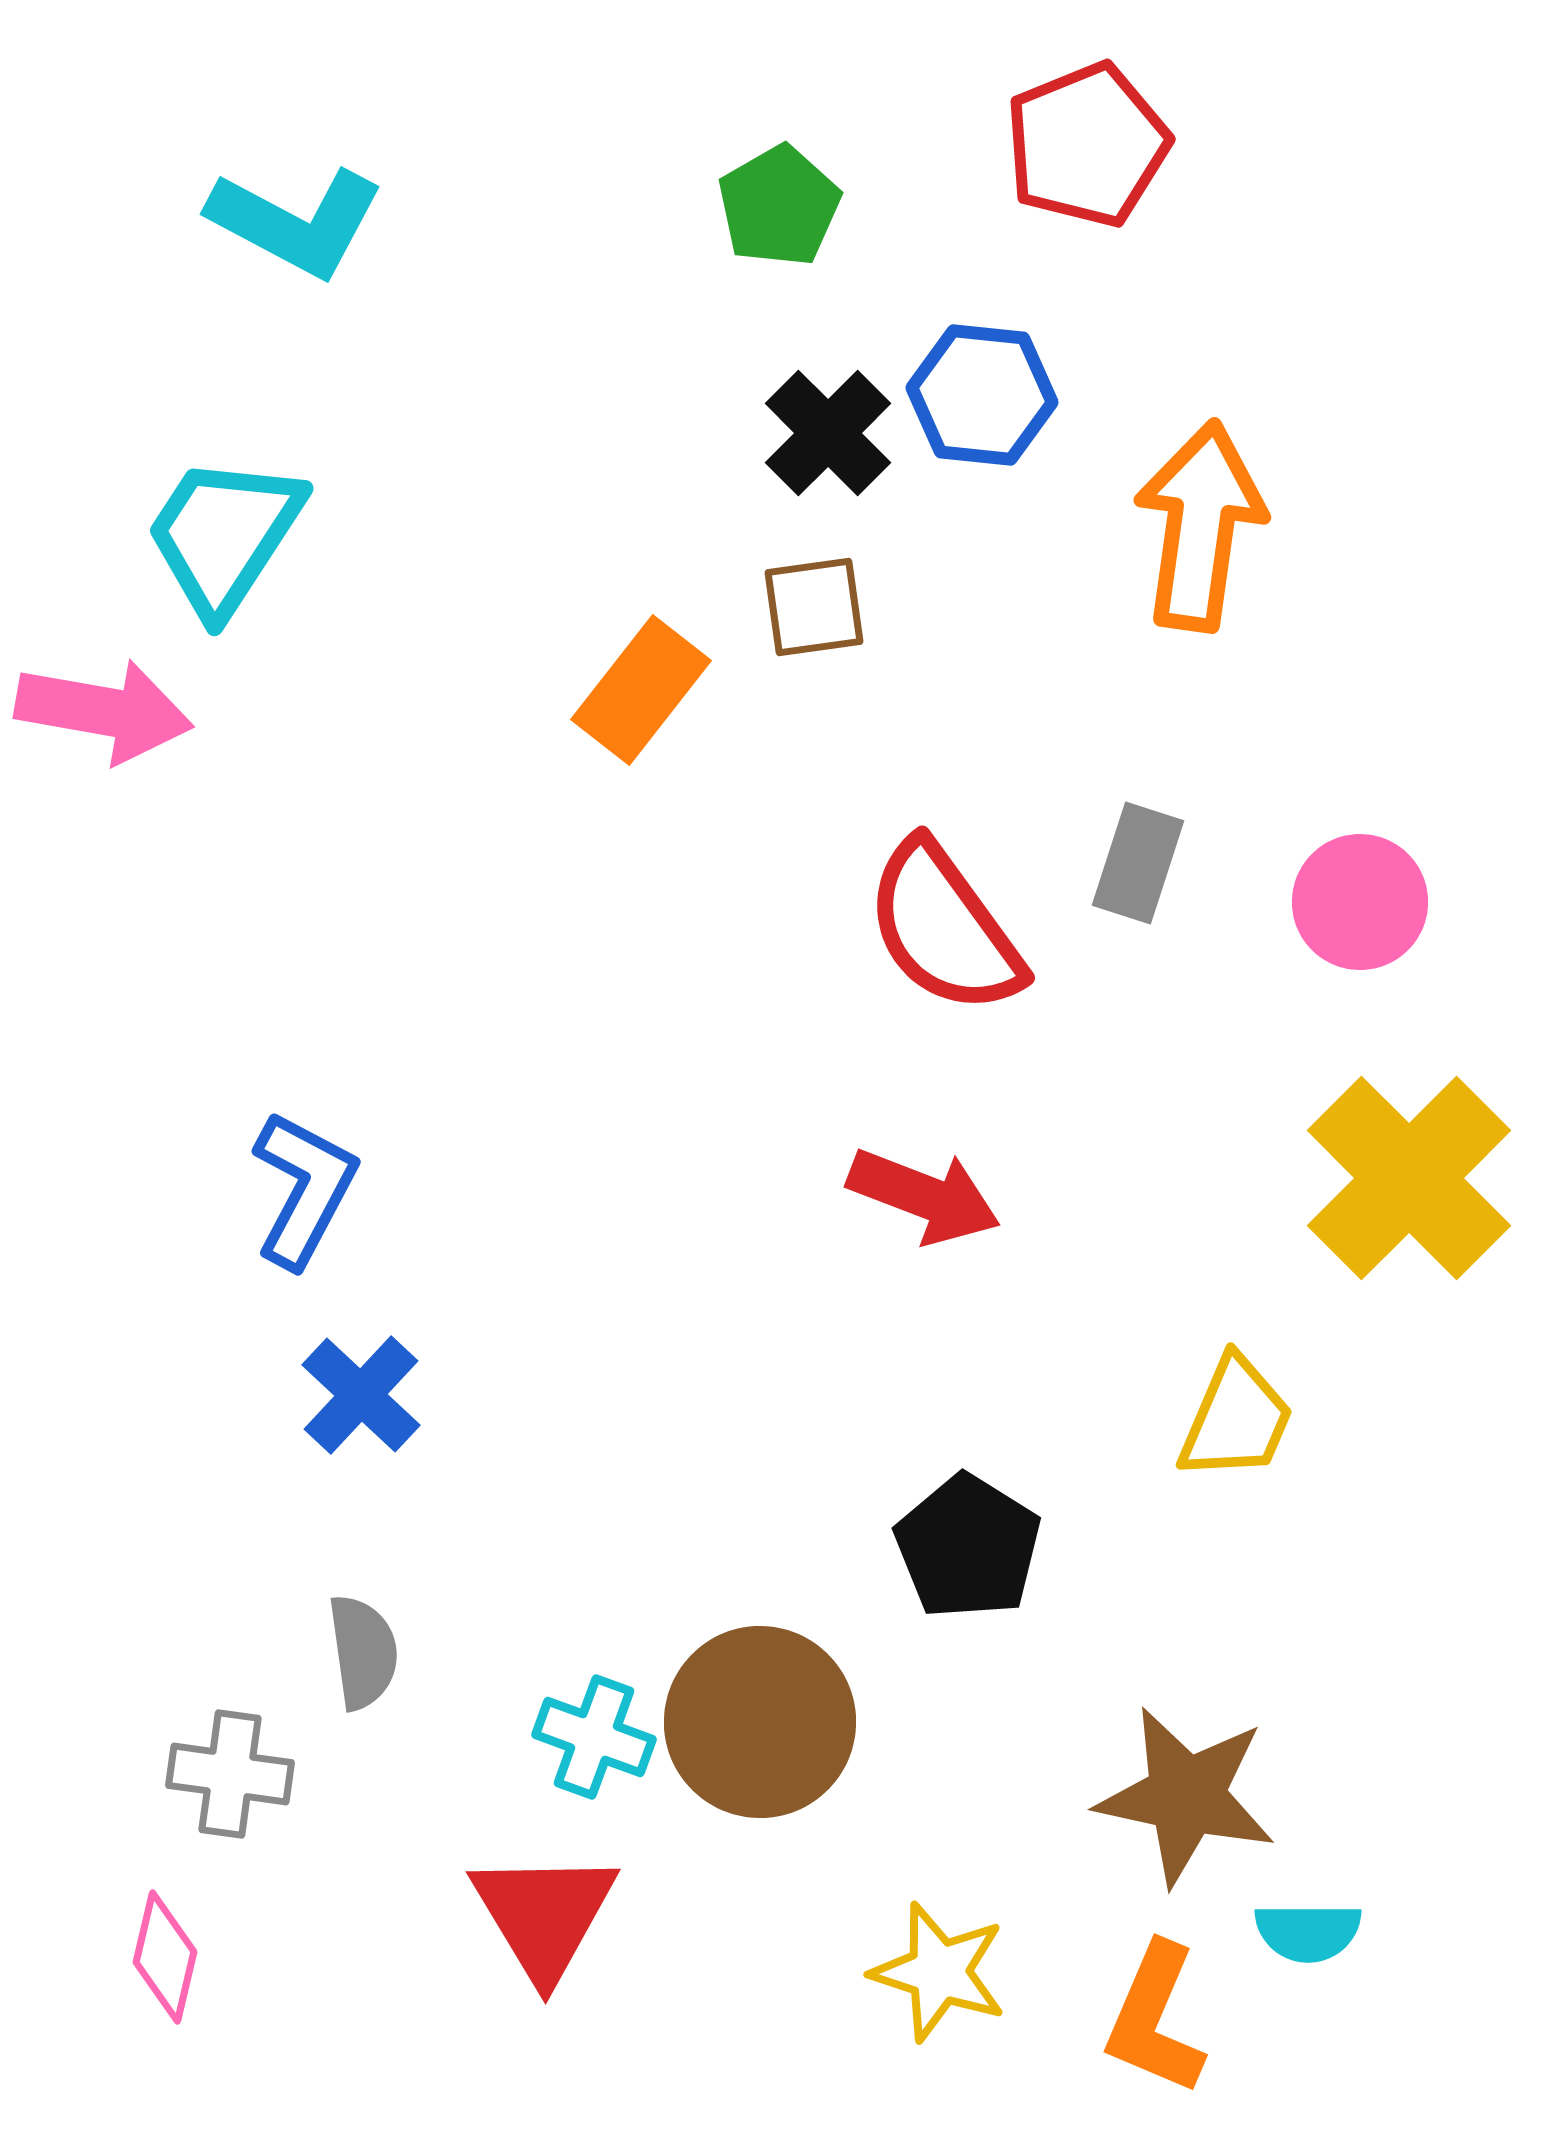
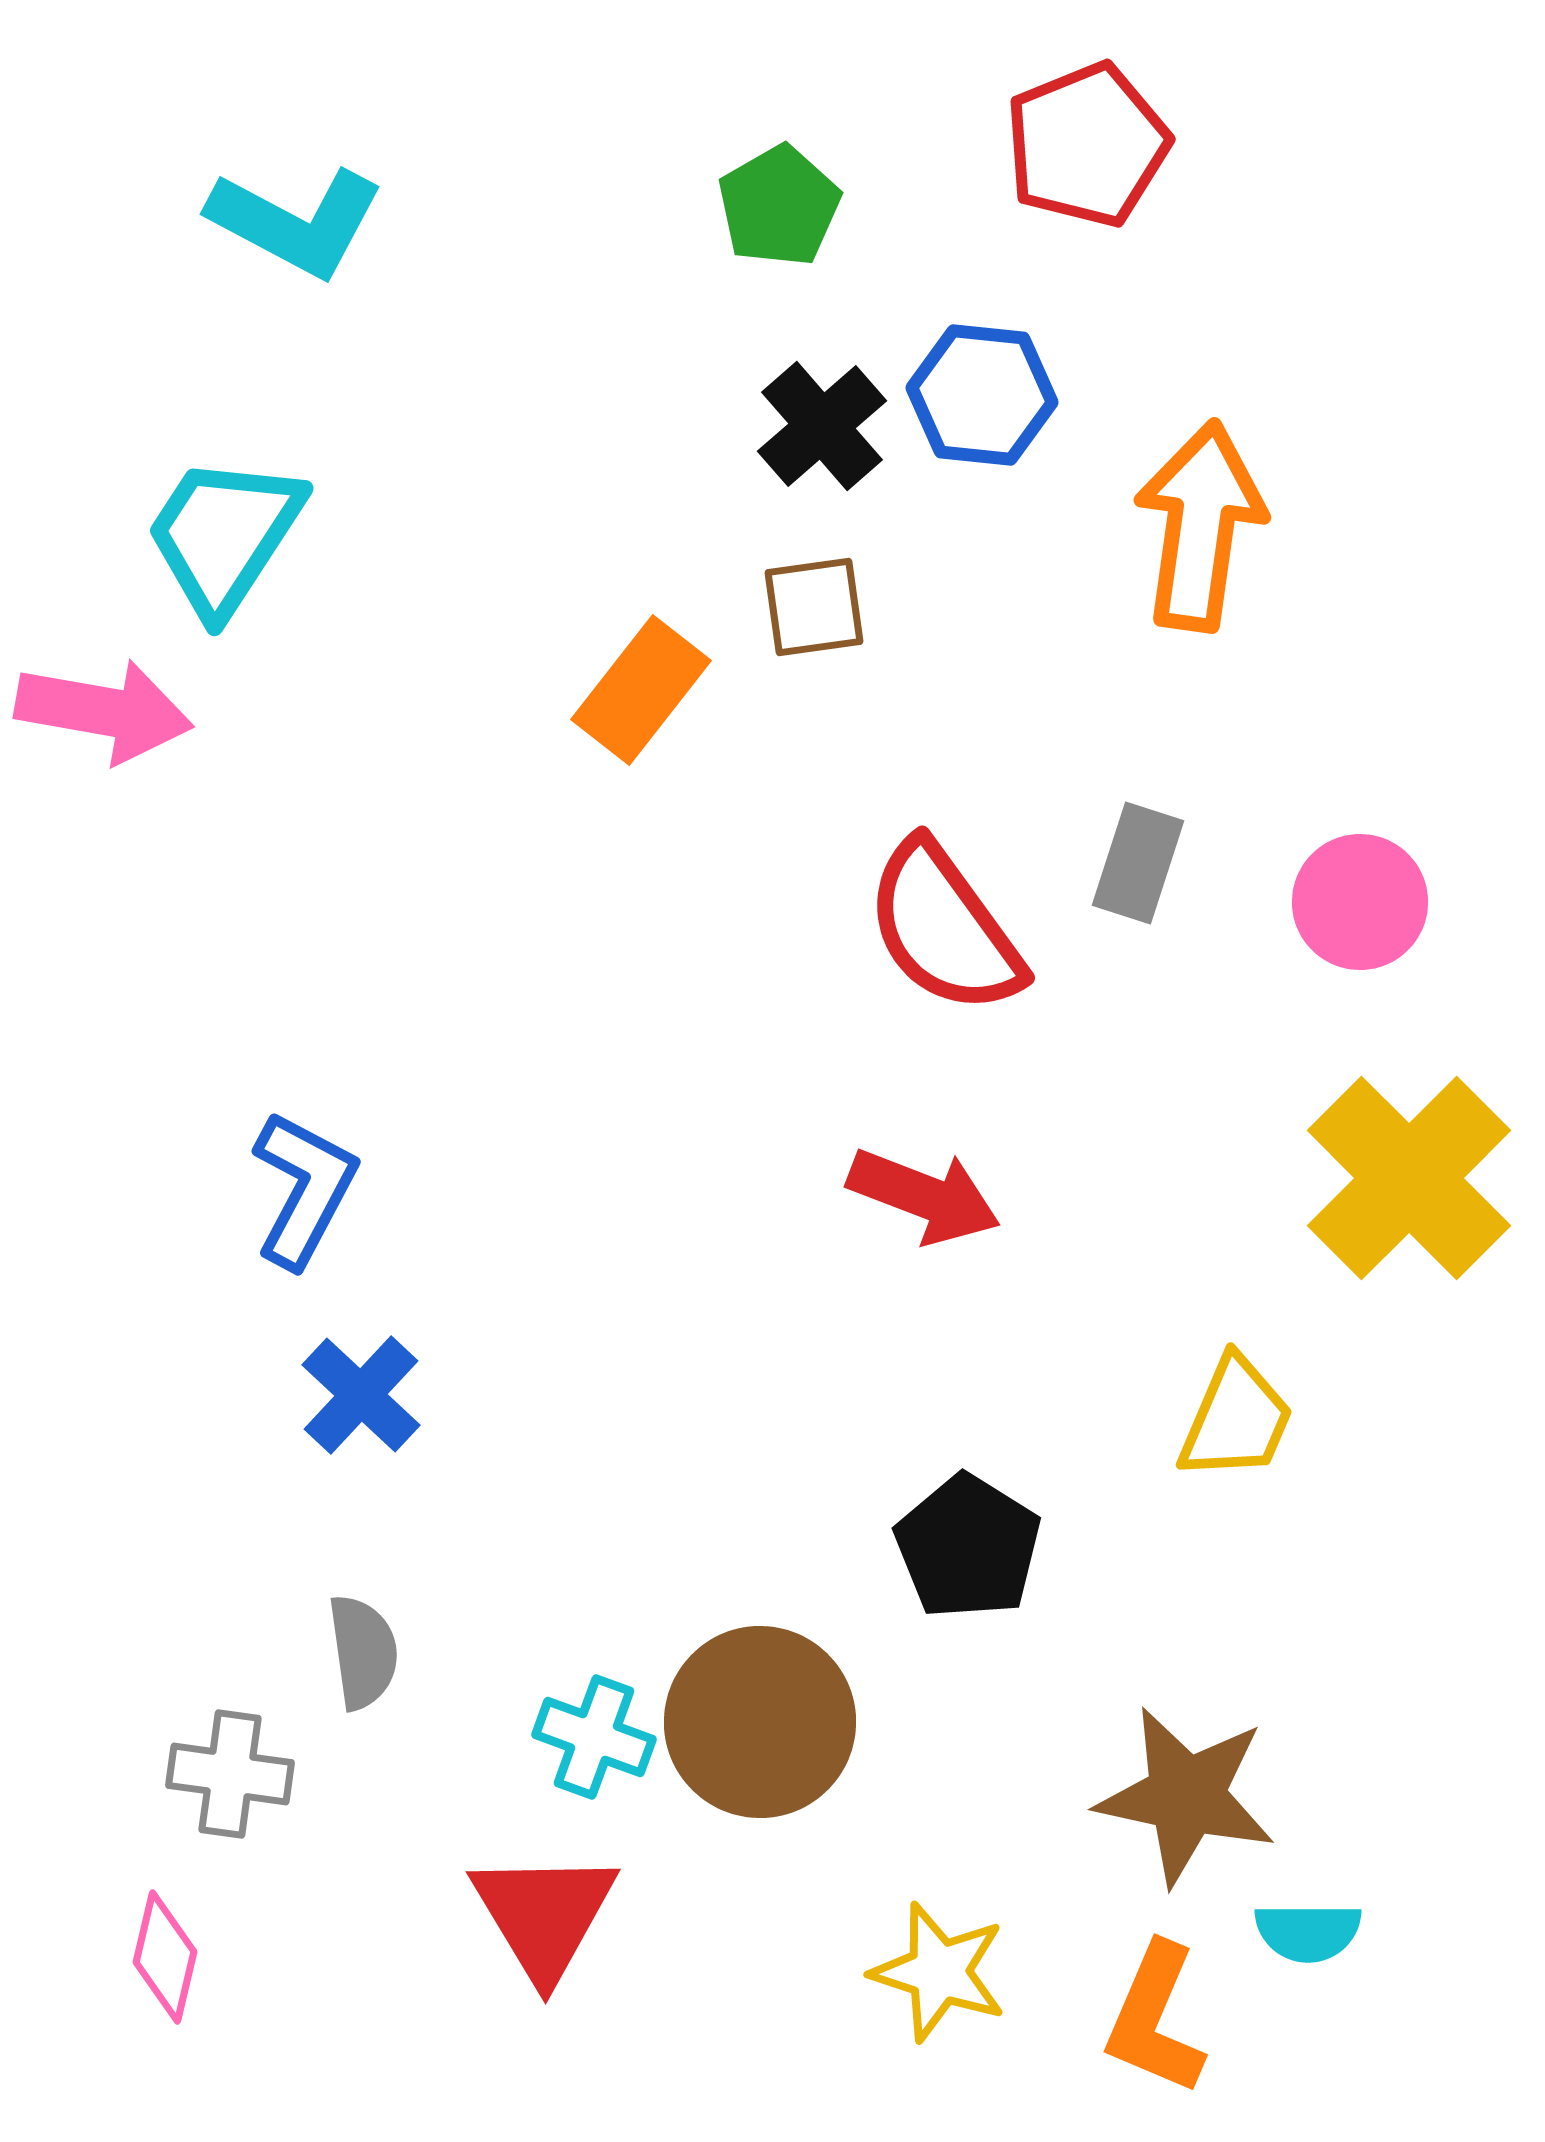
black cross: moved 6 px left, 7 px up; rotated 4 degrees clockwise
